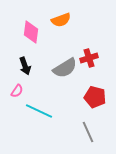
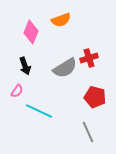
pink diamond: rotated 15 degrees clockwise
